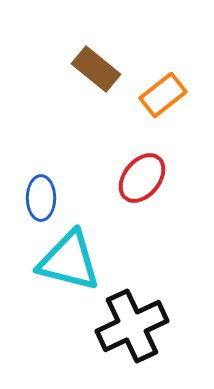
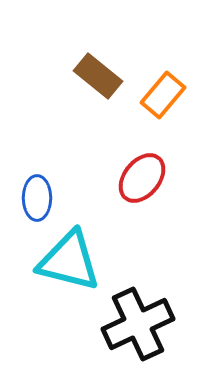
brown rectangle: moved 2 px right, 7 px down
orange rectangle: rotated 12 degrees counterclockwise
blue ellipse: moved 4 px left
black cross: moved 6 px right, 2 px up
